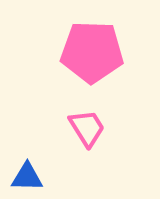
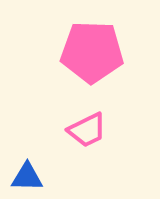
pink trapezoid: moved 2 px down; rotated 96 degrees clockwise
